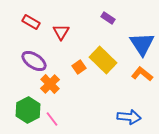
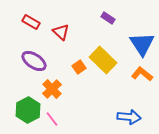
red triangle: rotated 18 degrees counterclockwise
orange cross: moved 2 px right, 5 px down
